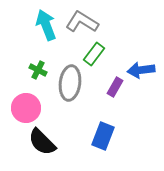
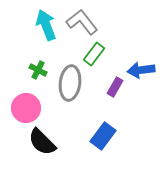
gray L-shape: rotated 20 degrees clockwise
blue rectangle: rotated 16 degrees clockwise
